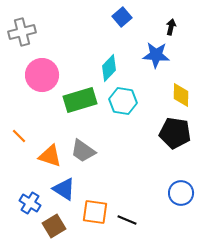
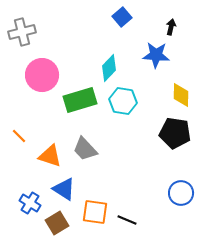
gray trapezoid: moved 2 px right, 2 px up; rotated 12 degrees clockwise
brown square: moved 3 px right, 3 px up
